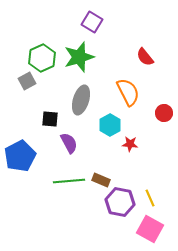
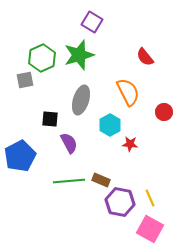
green star: moved 2 px up
gray square: moved 2 px left, 1 px up; rotated 18 degrees clockwise
red circle: moved 1 px up
